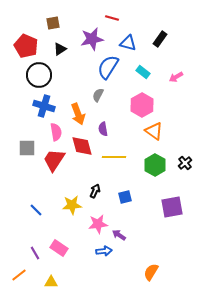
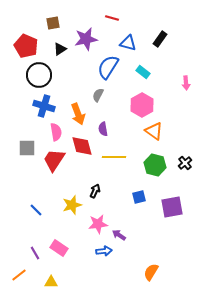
purple star: moved 6 px left
pink arrow: moved 10 px right, 6 px down; rotated 64 degrees counterclockwise
green hexagon: rotated 15 degrees counterclockwise
blue square: moved 14 px right
yellow star: rotated 12 degrees counterclockwise
